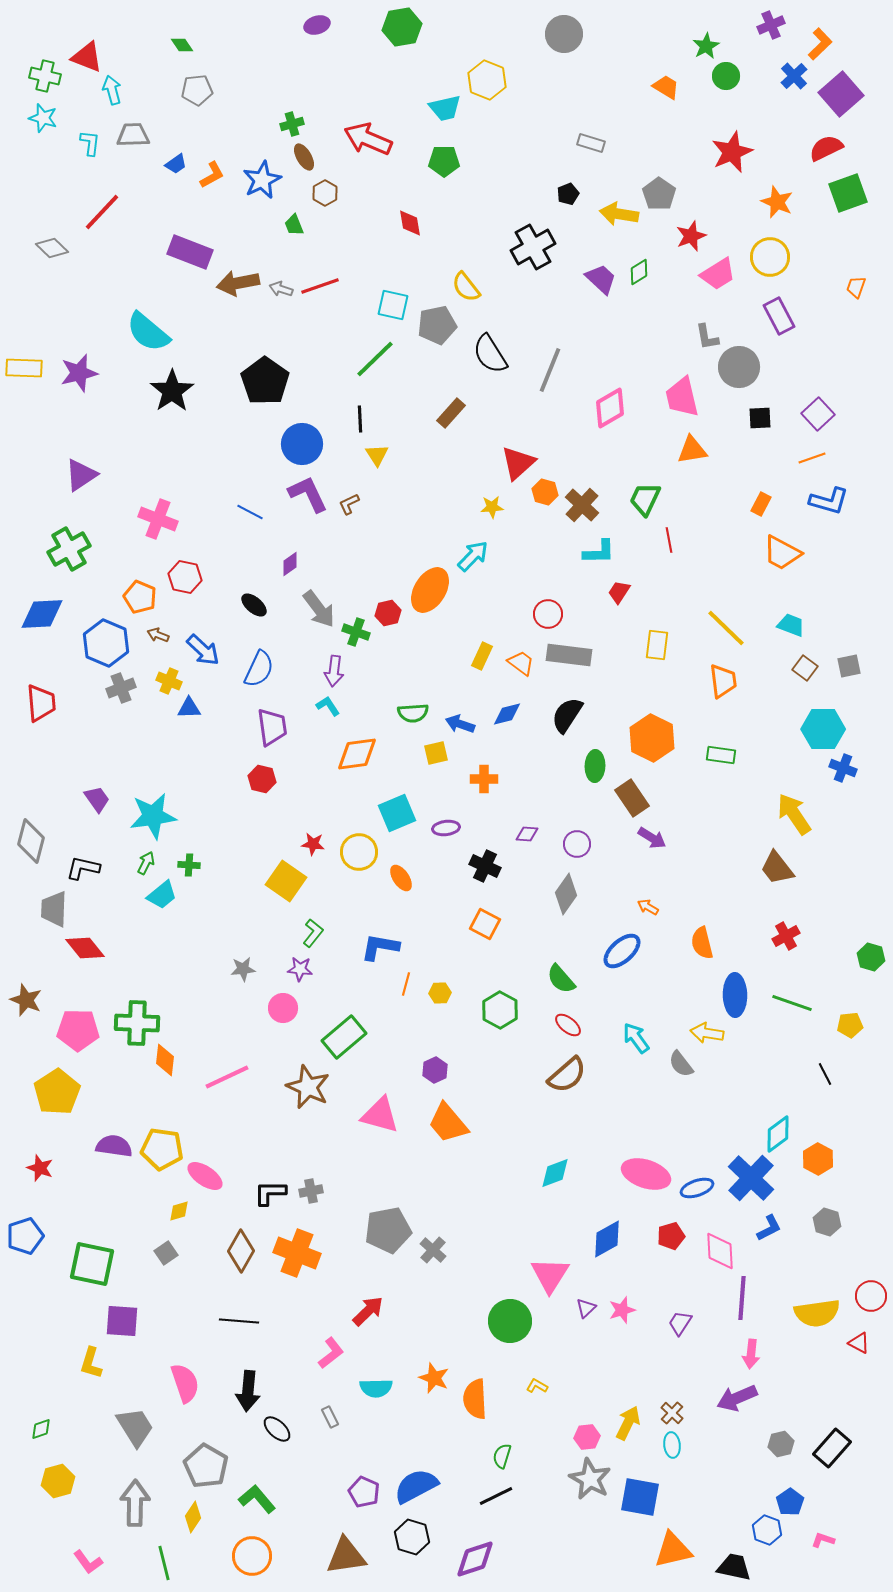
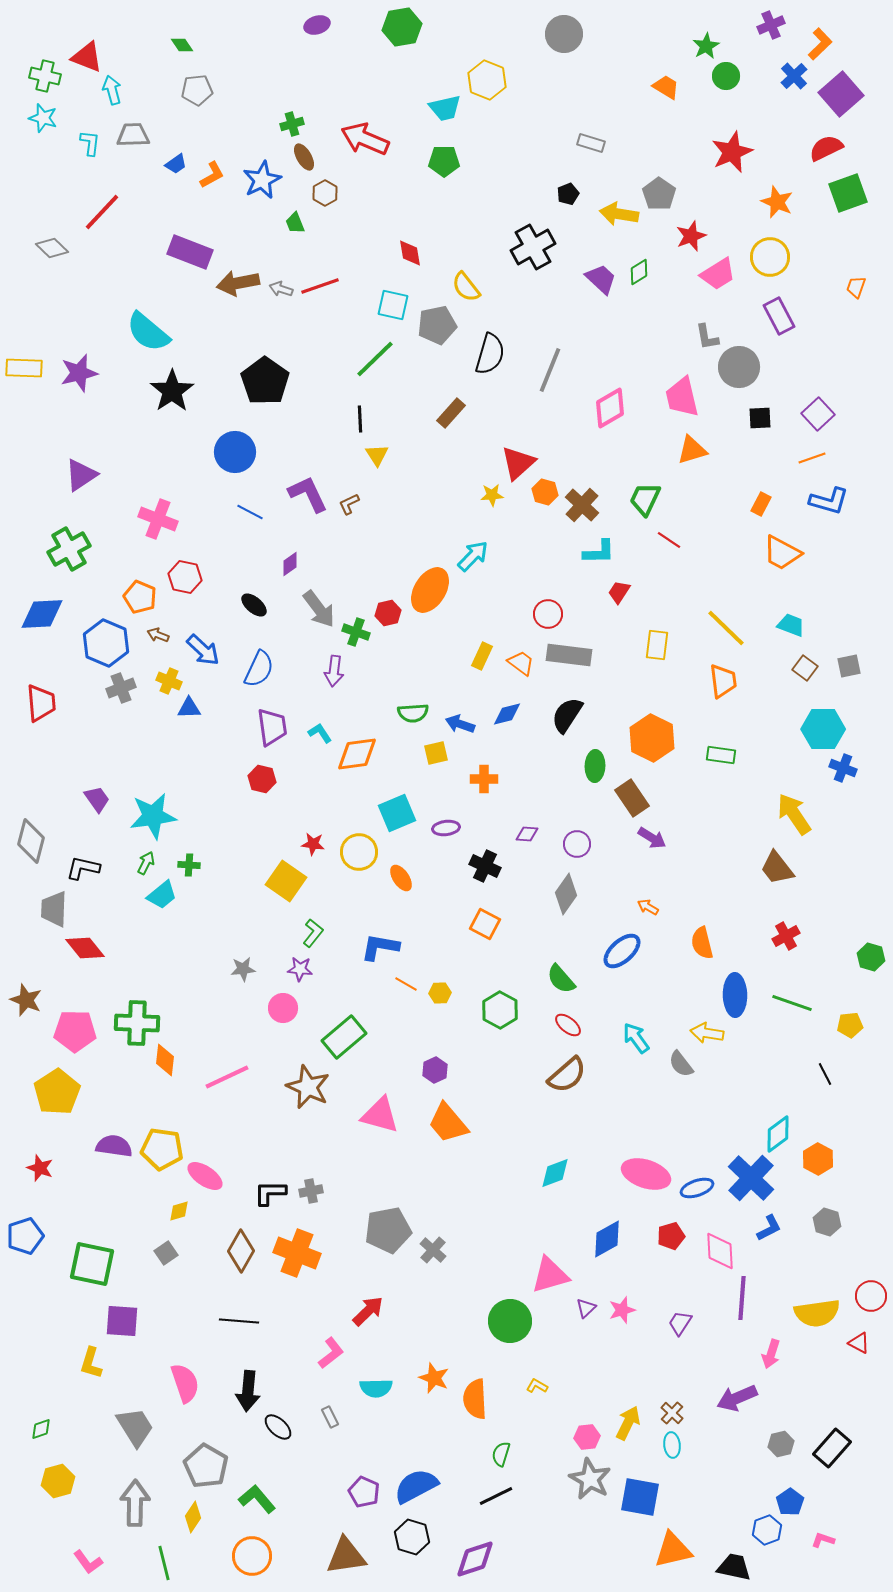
red arrow at (368, 139): moved 3 px left
red diamond at (410, 223): moved 30 px down
green trapezoid at (294, 225): moved 1 px right, 2 px up
black semicircle at (490, 354): rotated 132 degrees counterclockwise
blue circle at (302, 444): moved 67 px left, 8 px down
orange triangle at (692, 450): rotated 8 degrees counterclockwise
yellow star at (492, 507): moved 12 px up
red line at (669, 540): rotated 45 degrees counterclockwise
cyan L-shape at (328, 706): moved 8 px left, 27 px down
orange line at (406, 984): rotated 75 degrees counterclockwise
pink pentagon at (78, 1030): moved 3 px left, 1 px down
pink triangle at (550, 1275): rotated 42 degrees clockwise
pink arrow at (751, 1354): moved 20 px right; rotated 12 degrees clockwise
black ellipse at (277, 1429): moved 1 px right, 2 px up
green semicircle at (502, 1456): moved 1 px left, 2 px up
blue hexagon at (767, 1530): rotated 20 degrees clockwise
